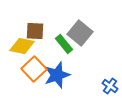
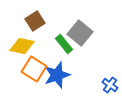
brown square: moved 10 px up; rotated 36 degrees counterclockwise
orange square: rotated 15 degrees counterclockwise
blue cross: moved 1 px up
